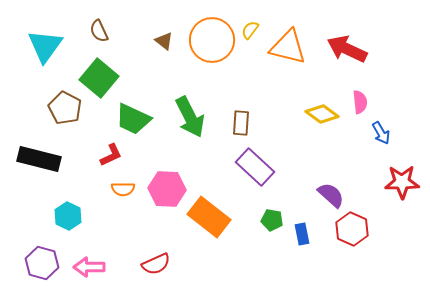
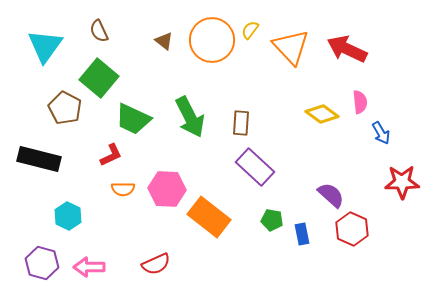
orange triangle: moved 3 px right; rotated 33 degrees clockwise
